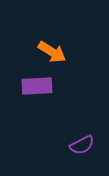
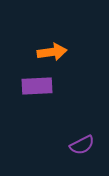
orange arrow: rotated 40 degrees counterclockwise
